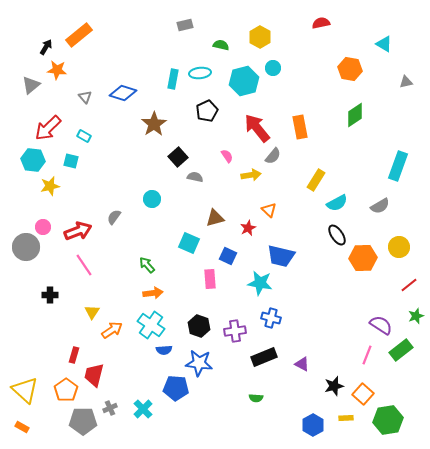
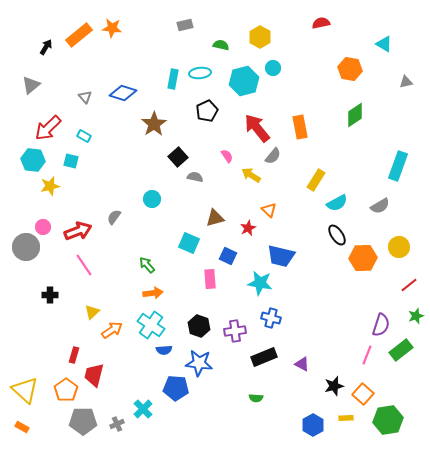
orange star at (57, 70): moved 55 px right, 42 px up
yellow arrow at (251, 175): rotated 138 degrees counterclockwise
yellow triangle at (92, 312): rotated 14 degrees clockwise
purple semicircle at (381, 325): rotated 75 degrees clockwise
gray cross at (110, 408): moved 7 px right, 16 px down
